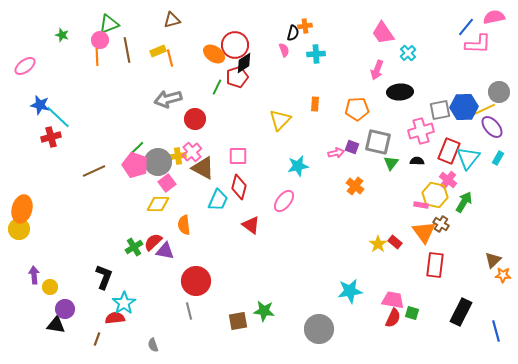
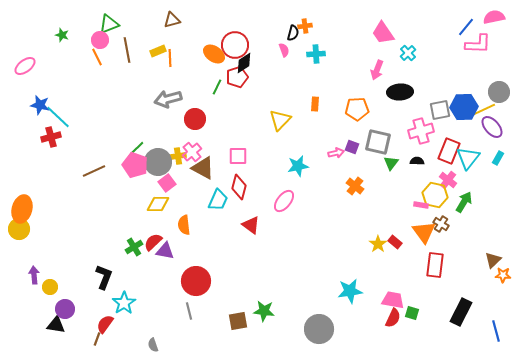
orange line at (97, 57): rotated 24 degrees counterclockwise
orange line at (170, 58): rotated 12 degrees clockwise
red semicircle at (115, 318): moved 10 px left, 6 px down; rotated 48 degrees counterclockwise
